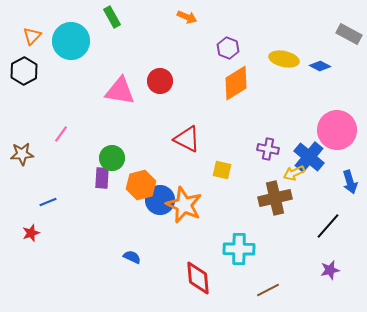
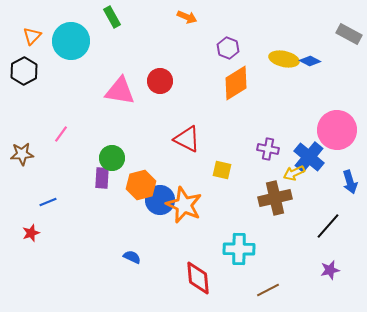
blue diamond: moved 10 px left, 5 px up
